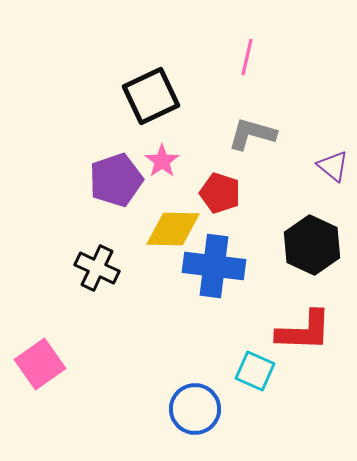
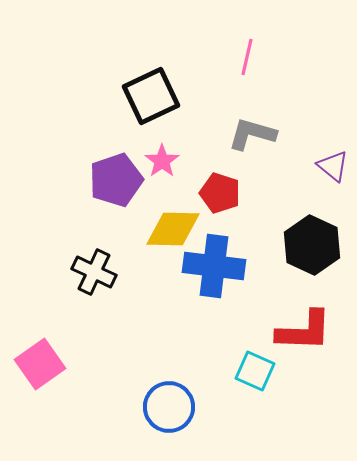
black cross: moved 3 px left, 4 px down
blue circle: moved 26 px left, 2 px up
